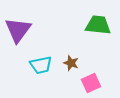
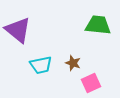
purple triangle: rotated 28 degrees counterclockwise
brown star: moved 2 px right
